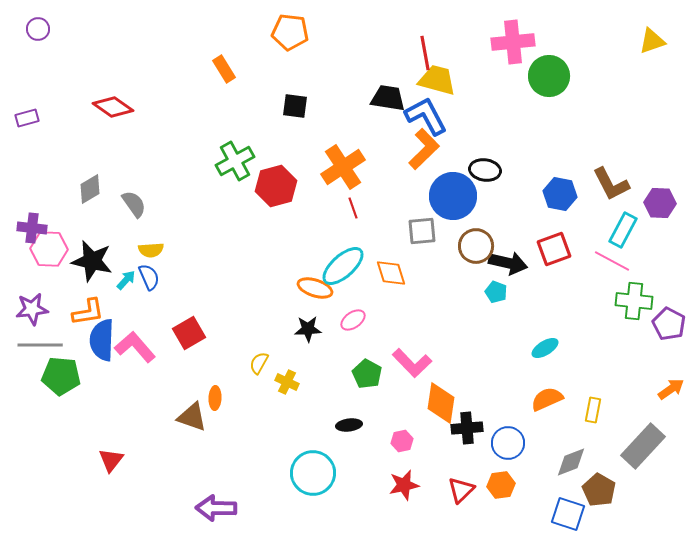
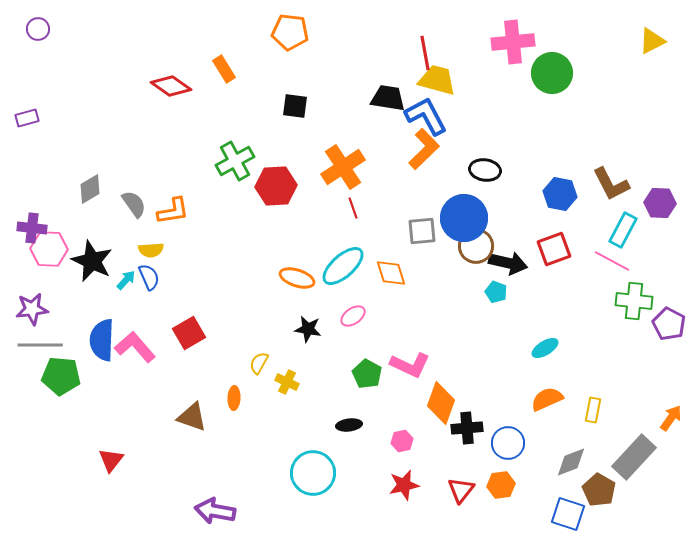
yellow triangle at (652, 41): rotated 8 degrees counterclockwise
green circle at (549, 76): moved 3 px right, 3 px up
red diamond at (113, 107): moved 58 px right, 21 px up
red hexagon at (276, 186): rotated 12 degrees clockwise
blue circle at (453, 196): moved 11 px right, 22 px down
black star at (92, 261): rotated 12 degrees clockwise
orange ellipse at (315, 288): moved 18 px left, 10 px up
orange L-shape at (88, 312): moved 85 px right, 101 px up
pink ellipse at (353, 320): moved 4 px up
black star at (308, 329): rotated 12 degrees clockwise
pink L-shape at (412, 363): moved 2 px left, 2 px down; rotated 21 degrees counterclockwise
orange arrow at (671, 389): moved 29 px down; rotated 20 degrees counterclockwise
orange ellipse at (215, 398): moved 19 px right
orange diamond at (441, 403): rotated 12 degrees clockwise
gray rectangle at (643, 446): moved 9 px left, 11 px down
red triangle at (461, 490): rotated 8 degrees counterclockwise
purple arrow at (216, 508): moved 1 px left, 3 px down; rotated 9 degrees clockwise
